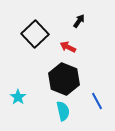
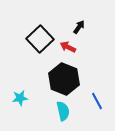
black arrow: moved 6 px down
black square: moved 5 px right, 5 px down
cyan star: moved 2 px right, 1 px down; rotated 28 degrees clockwise
